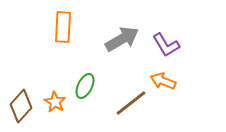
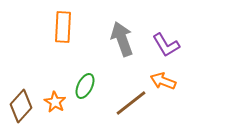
gray arrow: rotated 80 degrees counterclockwise
